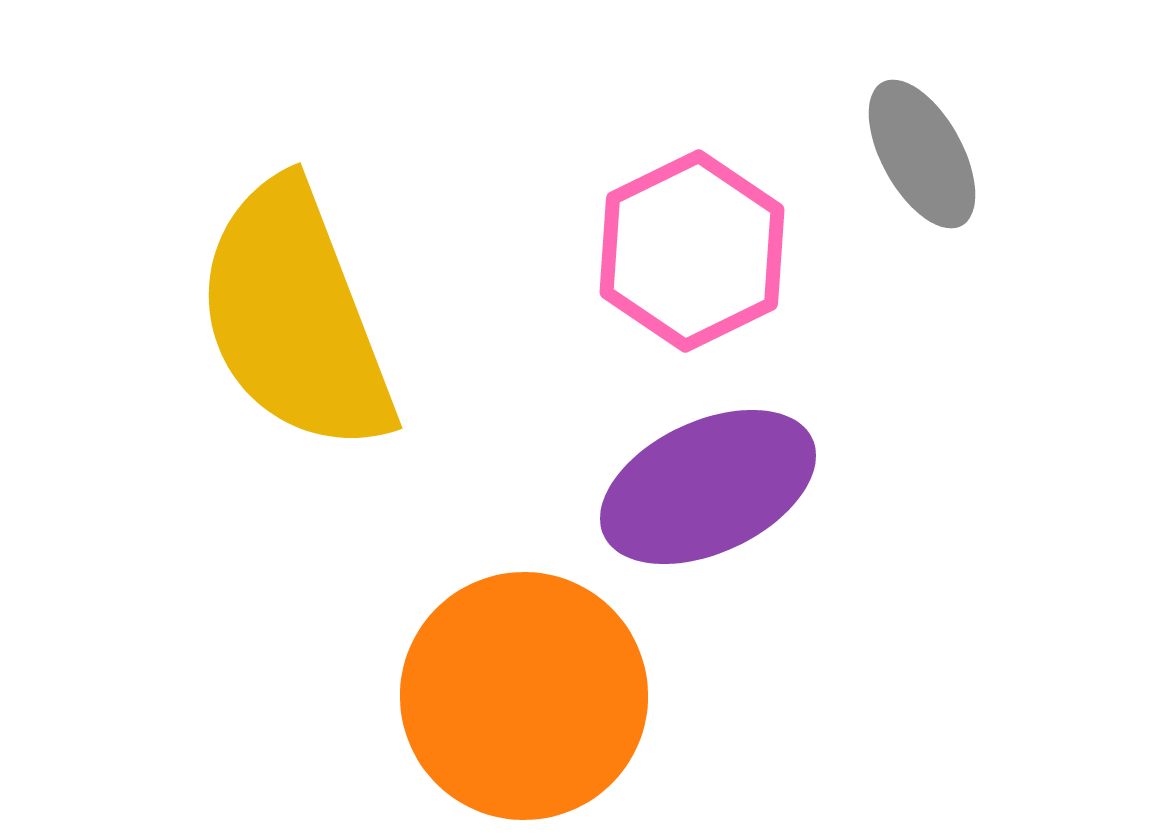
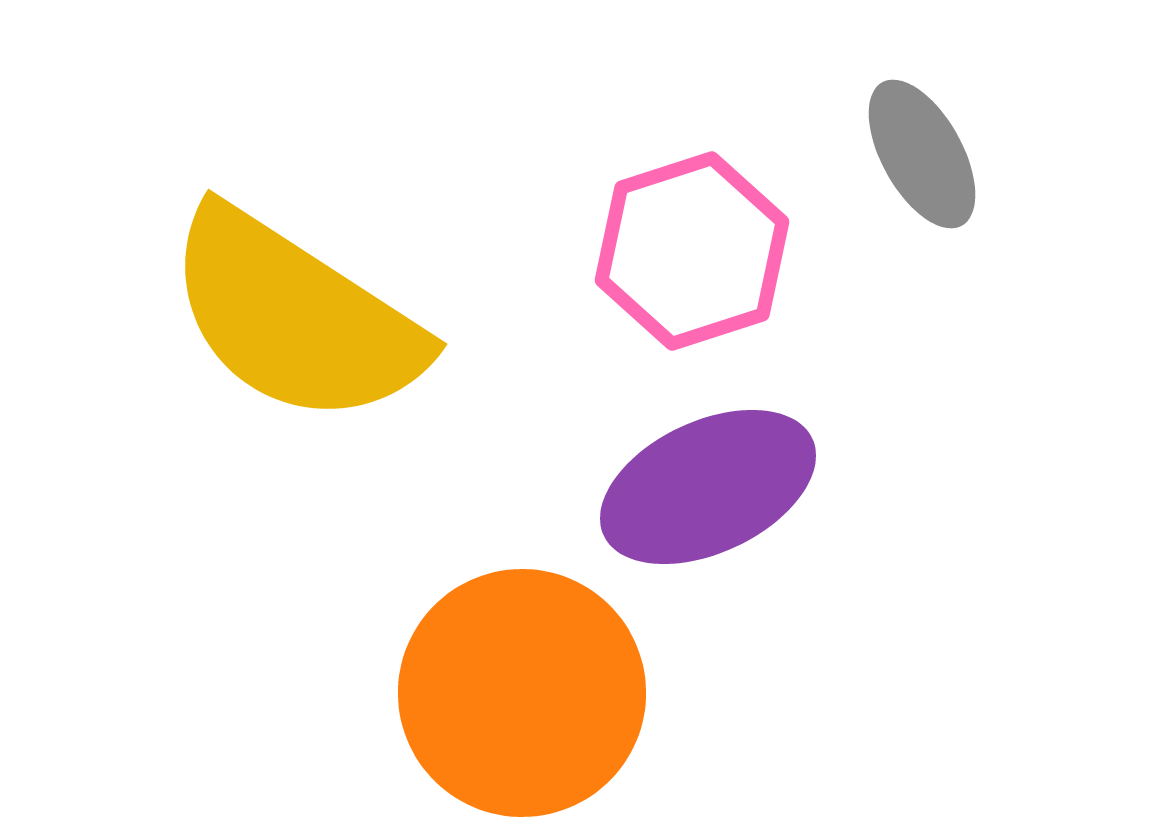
pink hexagon: rotated 8 degrees clockwise
yellow semicircle: rotated 36 degrees counterclockwise
orange circle: moved 2 px left, 3 px up
